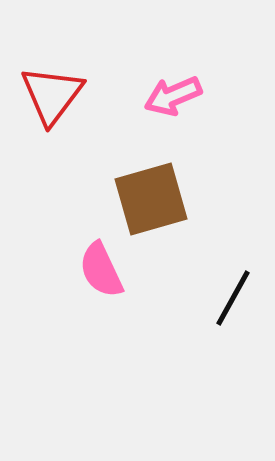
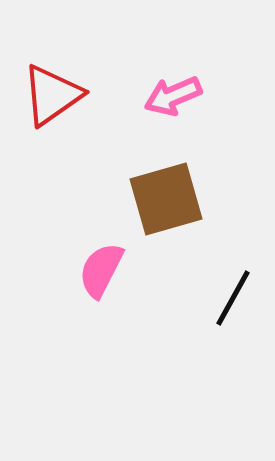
red triangle: rotated 18 degrees clockwise
brown square: moved 15 px right
pink semicircle: rotated 52 degrees clockwise
